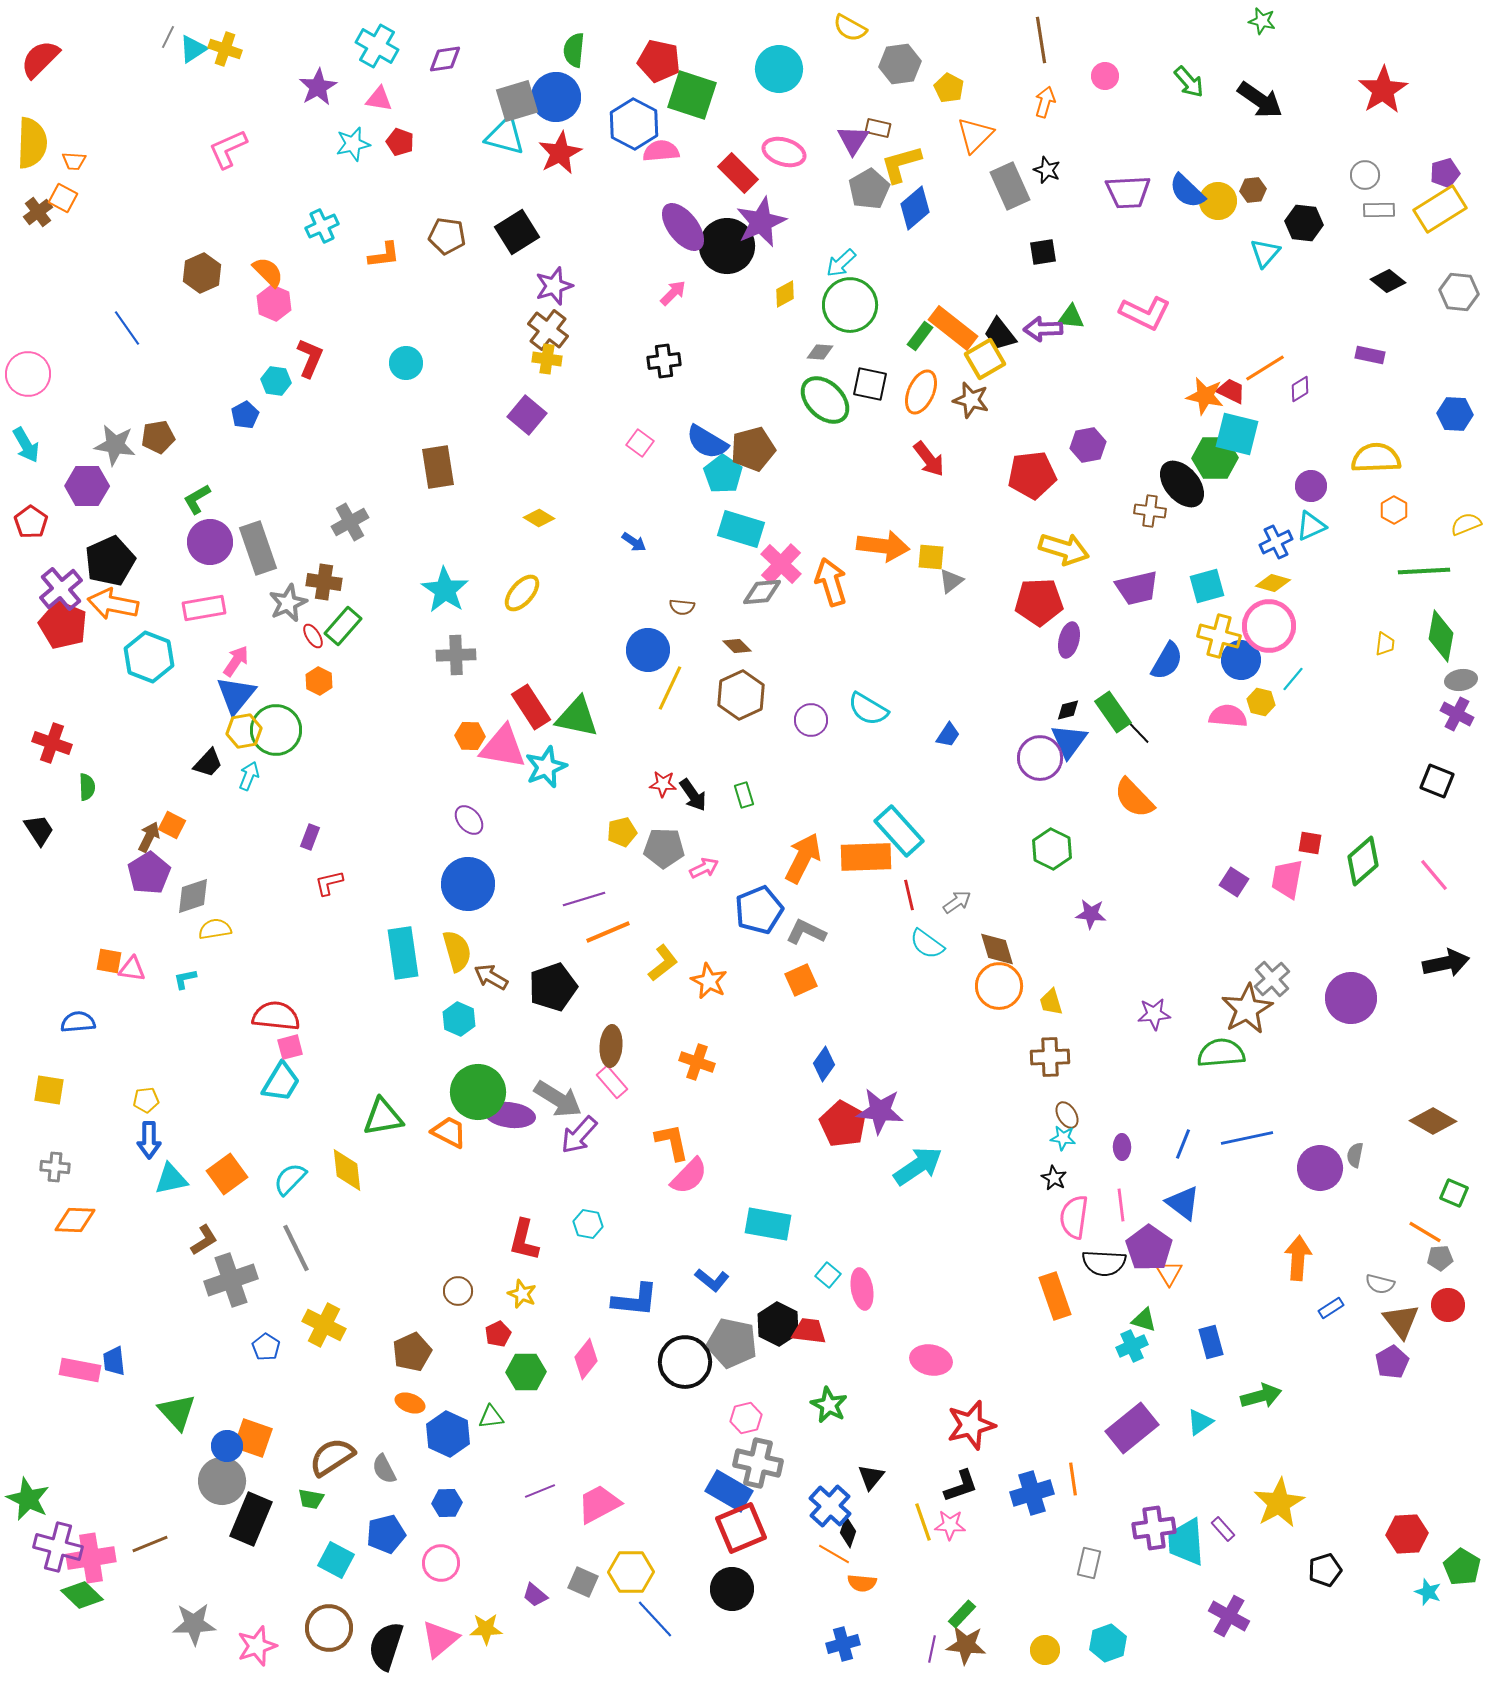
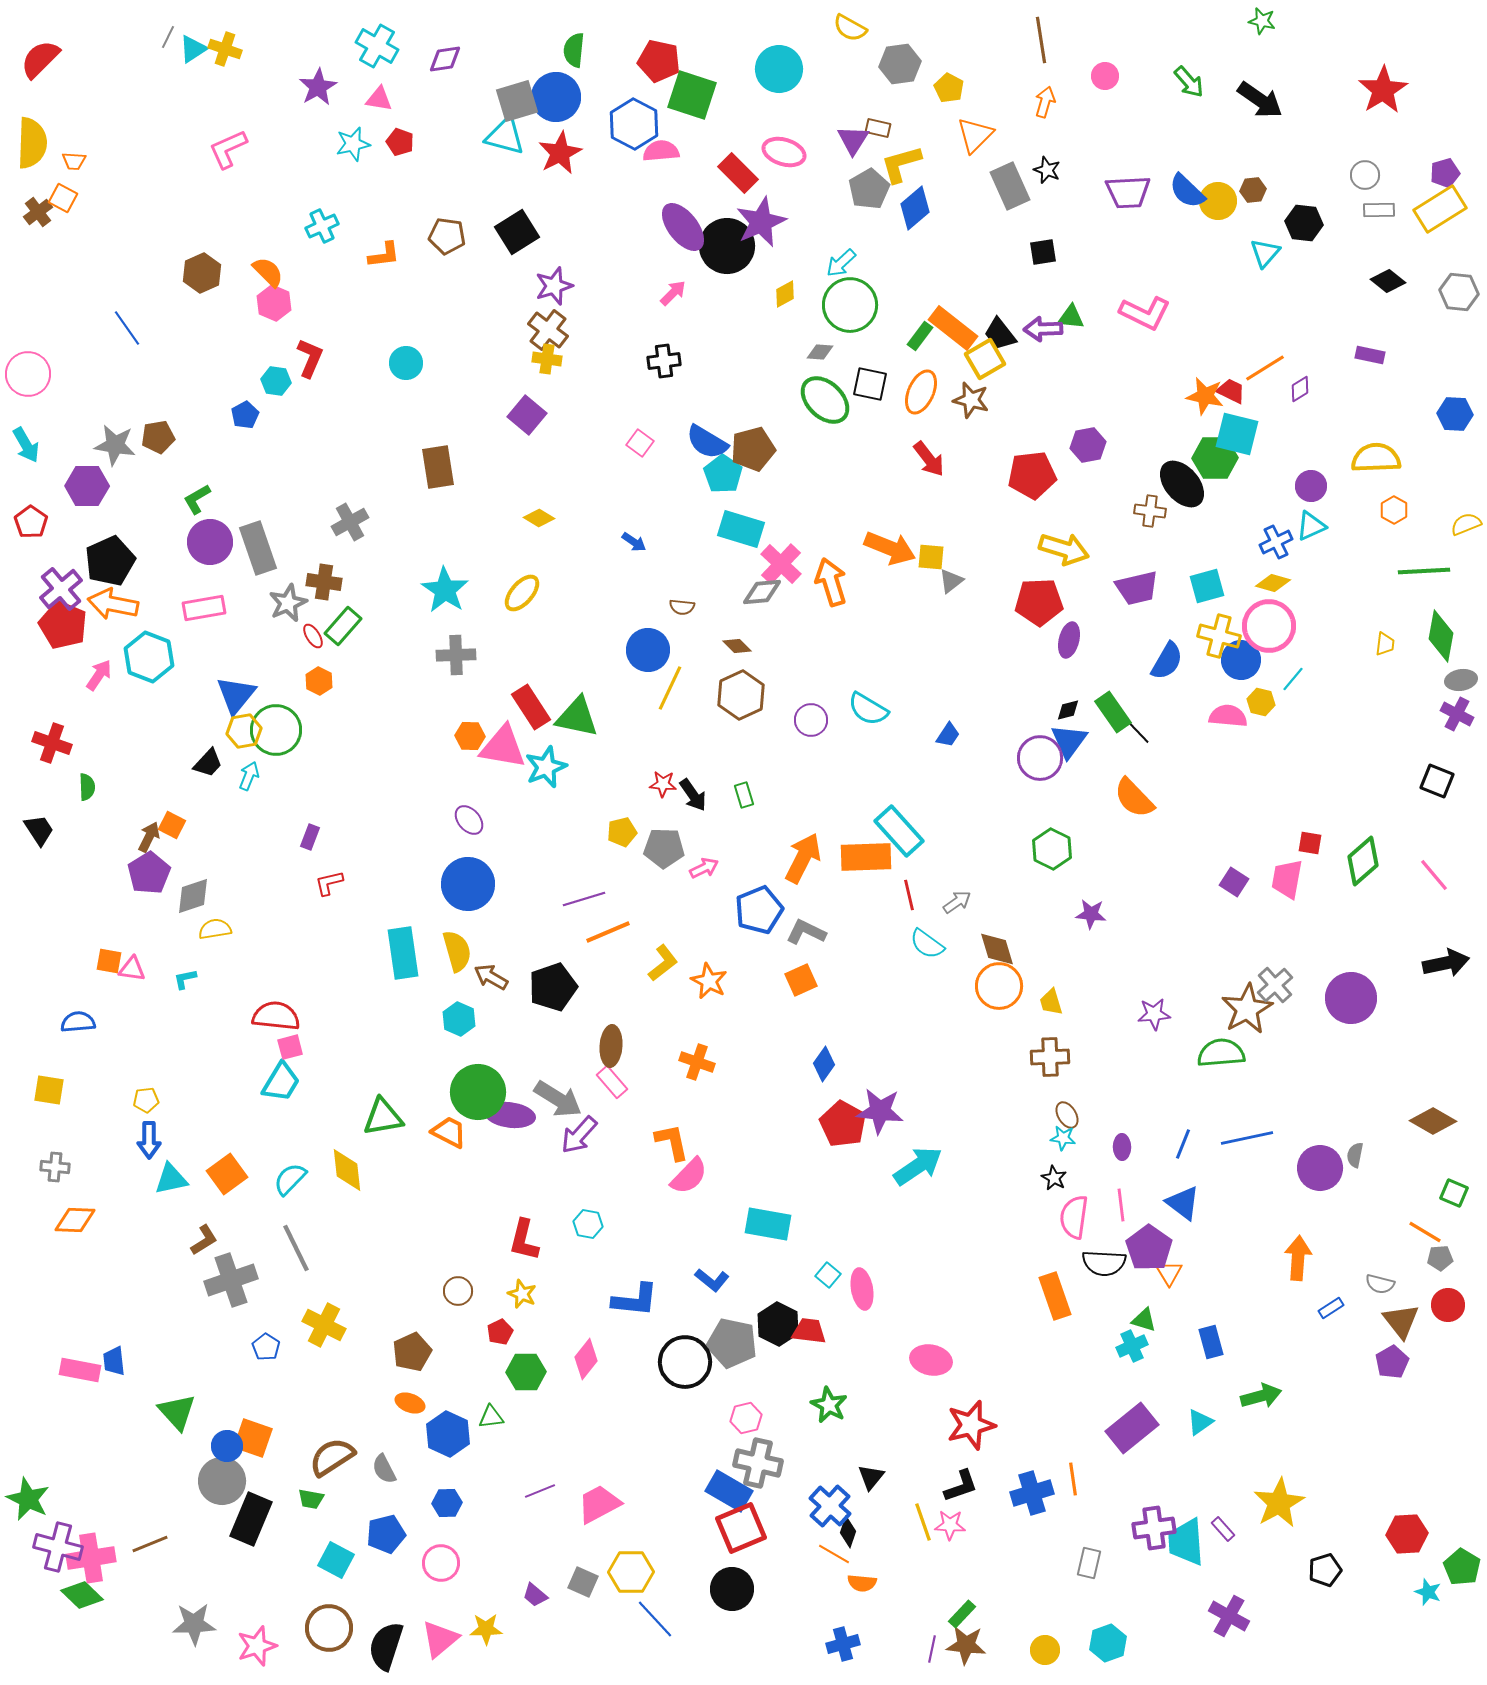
orange arrow at (883, 546): moved 7 px right, 2 px down; rotated 15 degrees clockwise
pink arrow at (236, 661): moved 137 px left, 14 px down
gray cross at (1272, 979): moved 3 px right, 6 px down
red pentagon at (498, 1334): moved 2 px right, 2 px up
